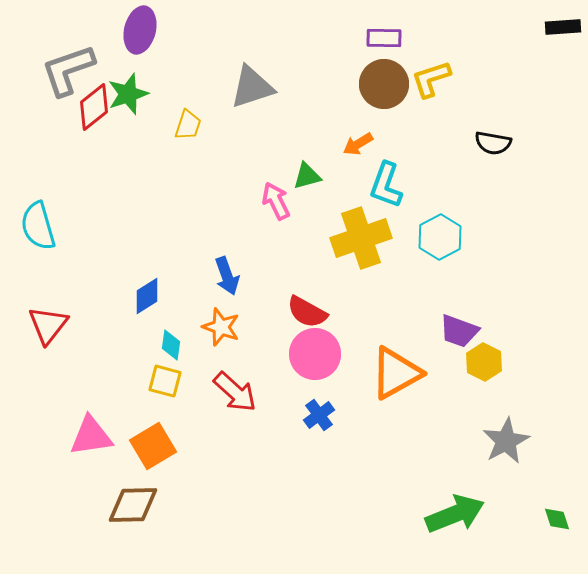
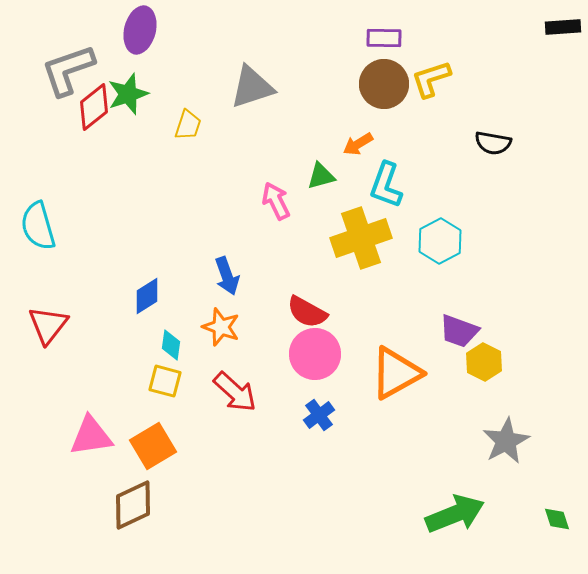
green triangle: moved 14 px right
cyan hexagon: moved 4 px down
brown diamond: rotated 24 degrees counterclockwise
